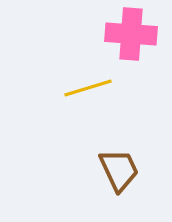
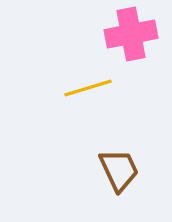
pink cross: rotated 15 degrees counterclockwise
